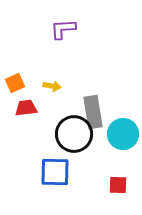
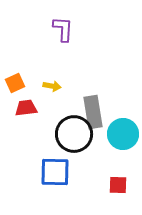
purple L-shape: rotated 96 degrees clockwise
